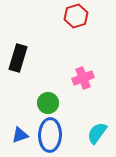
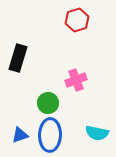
red hexagon: moved 1 px right, 4 px down
pink cross: moved 7 px left, 2 px down
cyan semicircle: rotated 115 degrees counterclockwise
